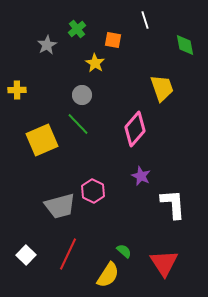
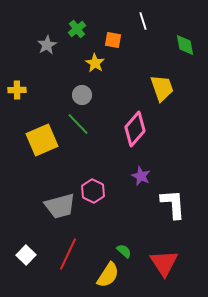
white line: moved 2 px left, 1 px down
